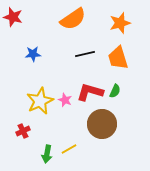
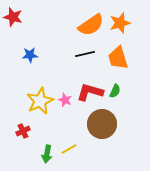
orange semicircle: moved 18 px right, 6 px down
blue star: moved 3 px left, 1 px down
